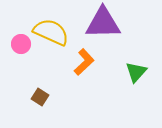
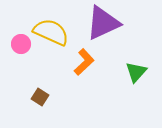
purple triangle: rotated 24 degrees counterclockwise
